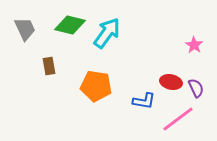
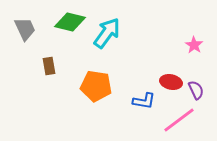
green diamond: moved 3 px up
purple semicircle: moved 2 px down
pink line: moved 1 px right, 1 px down
